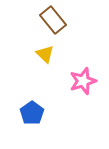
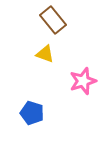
yellow triangle: rotated 24 degrees counterclockwise
blue pentagon: rotated 20 degrees counterclockwise
